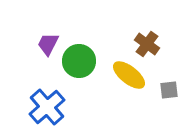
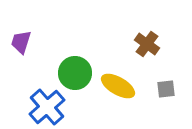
purple trapezoid: moved 27 px left, 2 px up; rotated 10 degrees counterclockwise
green circle: moved 4 px left, 12 px down
yellow ellipse: moved 11 px left, 11 px down; rotated 8 degrees counterclockwise
gray square: moved 3 px left, 1 px up
